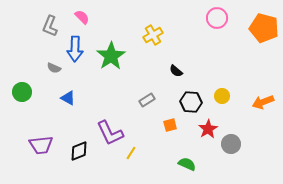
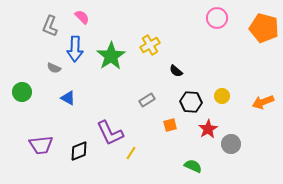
yellow cross: moved 3 px left, 10 px down
green semicircle: moved 6 px right, 2 px down
